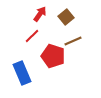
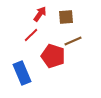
brown square: rotated 35 degrees clockwise
red line: moved 1 px left, 1 px up
